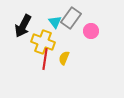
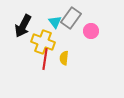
yellow semicircle: rotated 16 degrees counterclockwise
